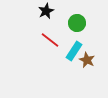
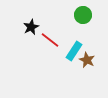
black star: moved 15 px left, 16 px down
green circle: moved 6 px right, 8 px up
